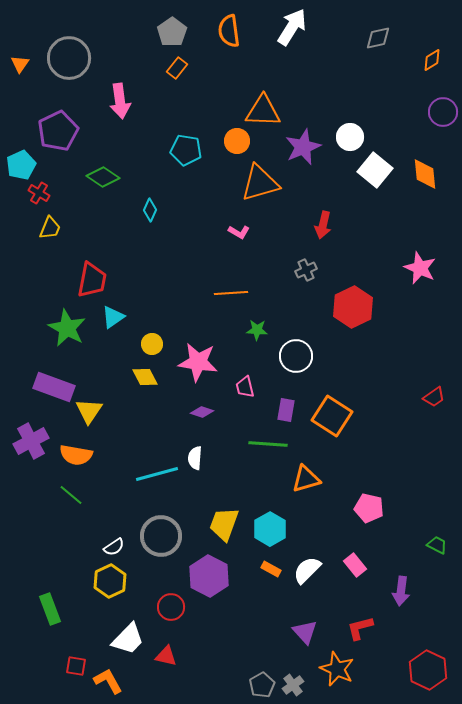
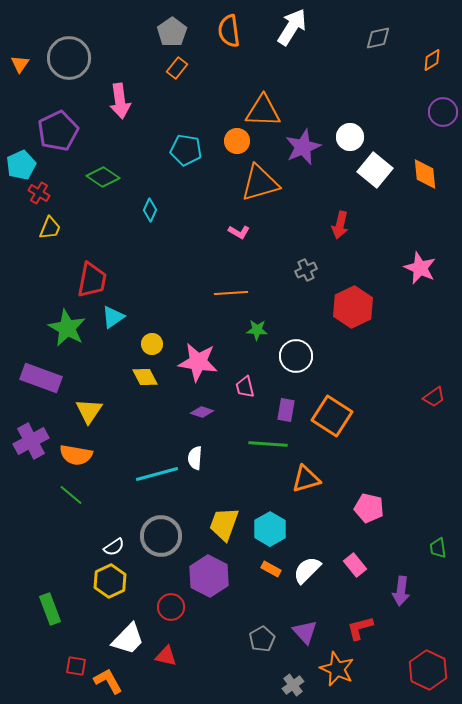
red arrow at (323, 225): moved 17 px right
purple rectangle at (54, 387): moved 13 px left, 9 px up
green trapezoid at (437, 545): moved 1 px right, 3 px down; rotated 125 degrees counterclockwise
gray pentagon at (262, 685): moved 46 px up
